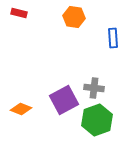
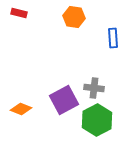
green hexagon: rotated 8 degrees counterclockwise
